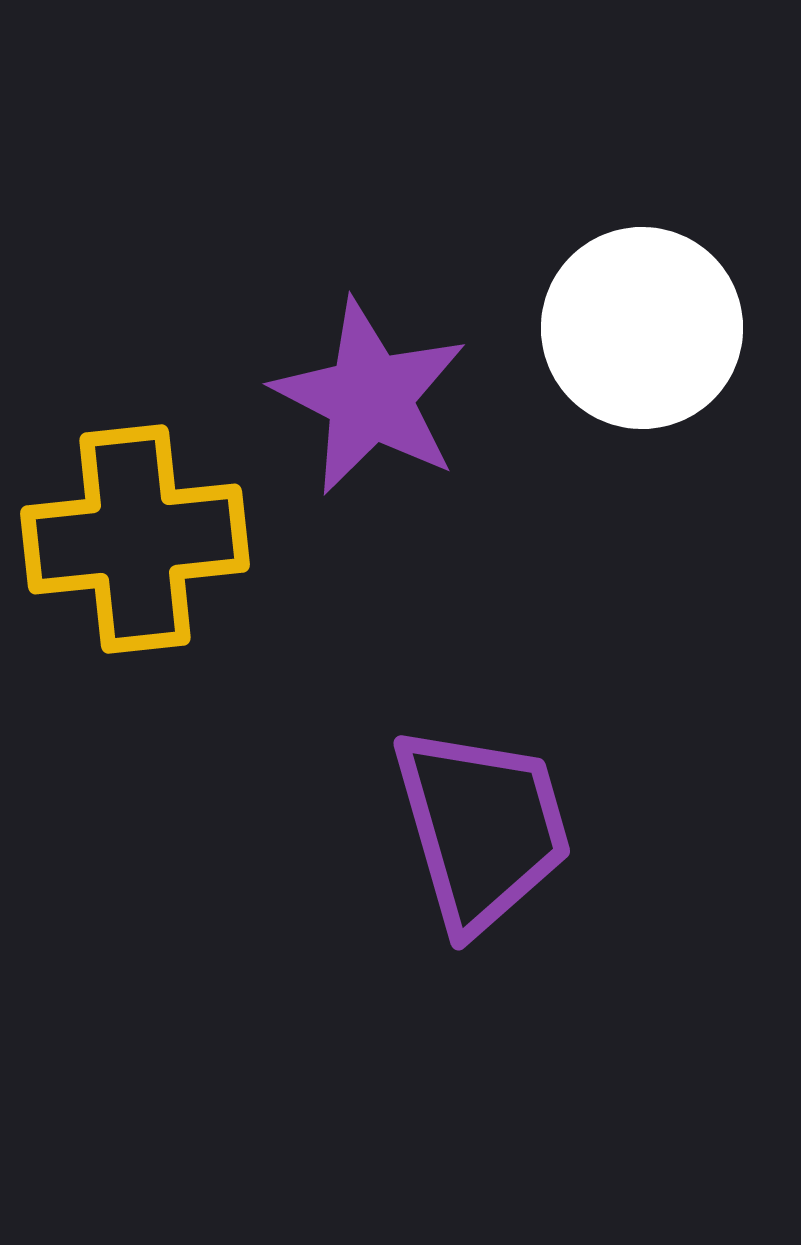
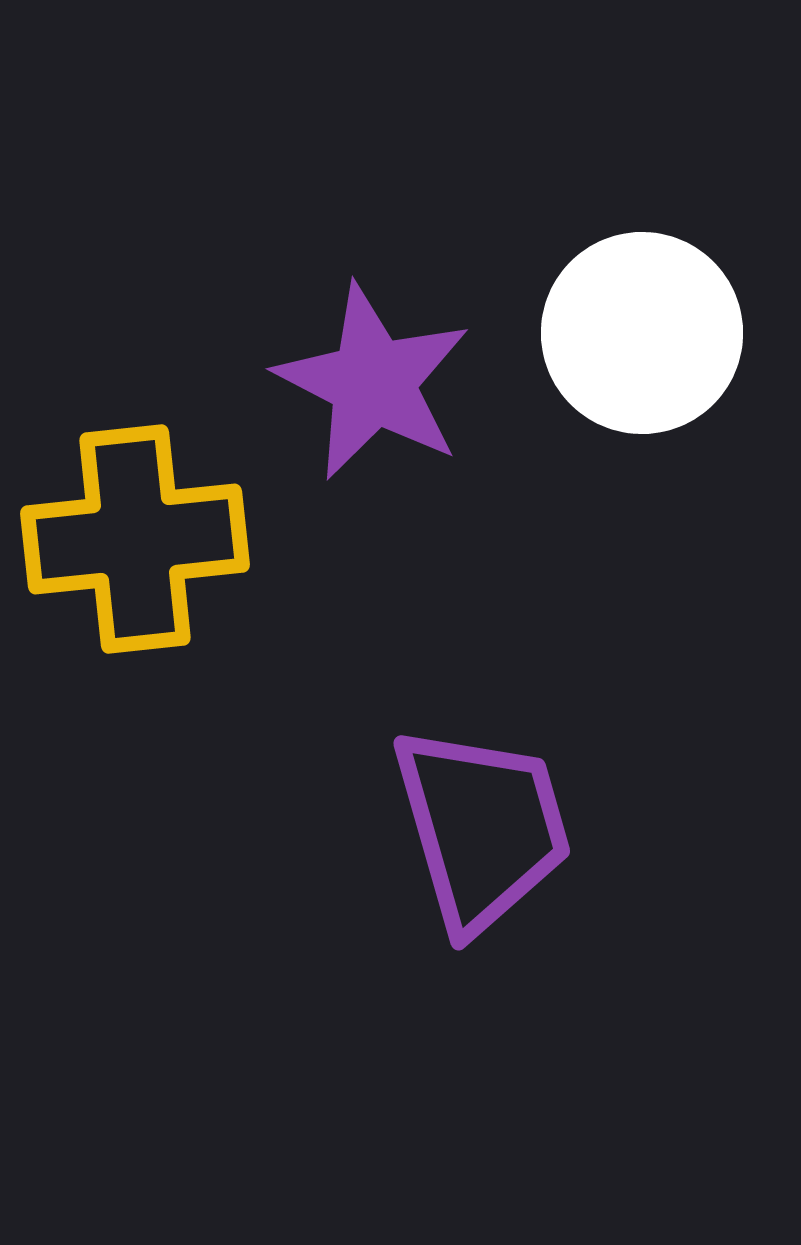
white circle: moved 5 px down
purple star: moved 3 px right, 15 px up
